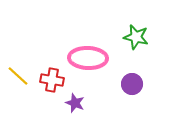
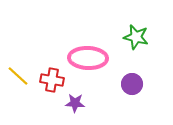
purple star: rotated 18 degrees counterclockwise
